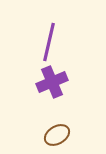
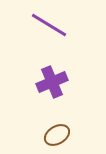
purple line: moved 17 px up; rotated 72 degrees counterclockwise
